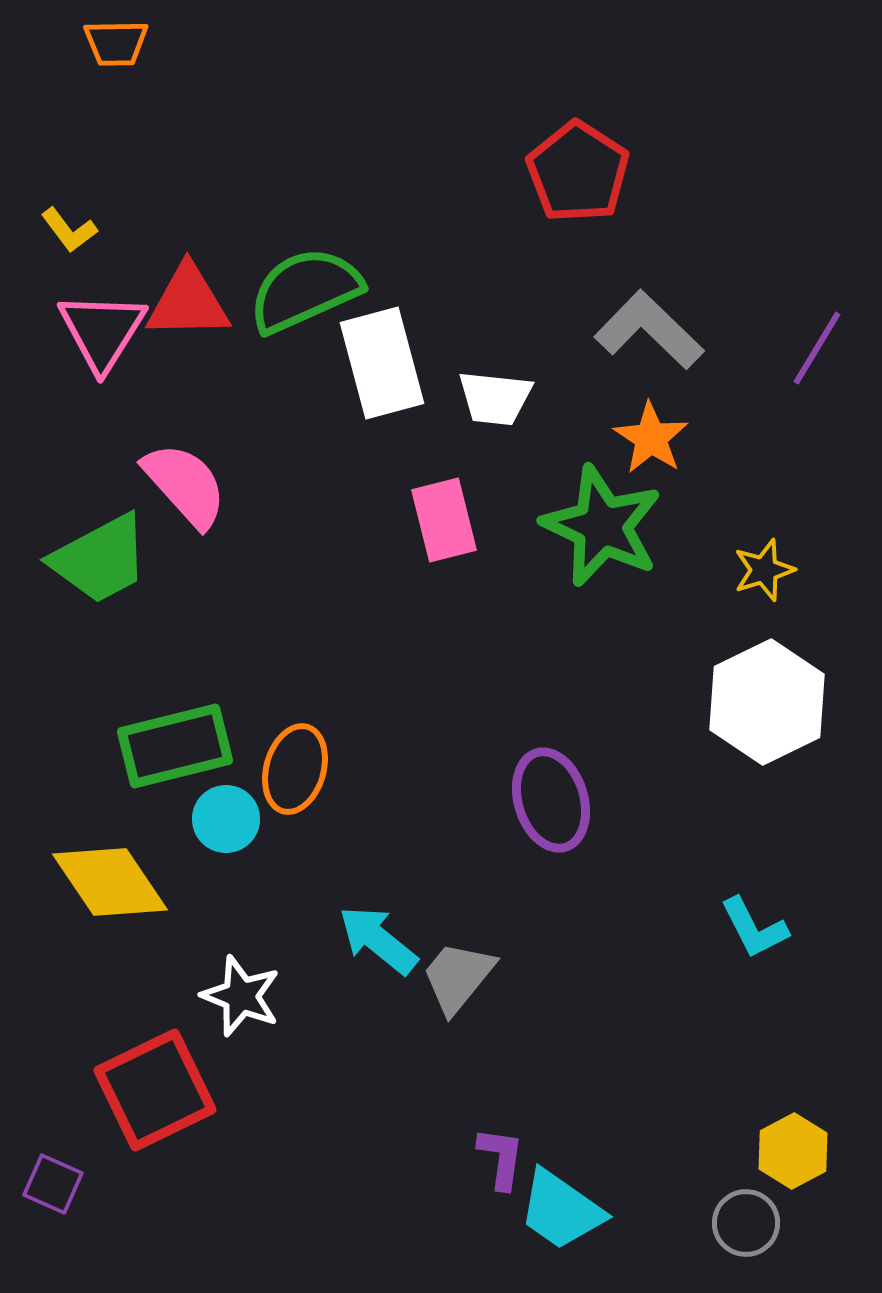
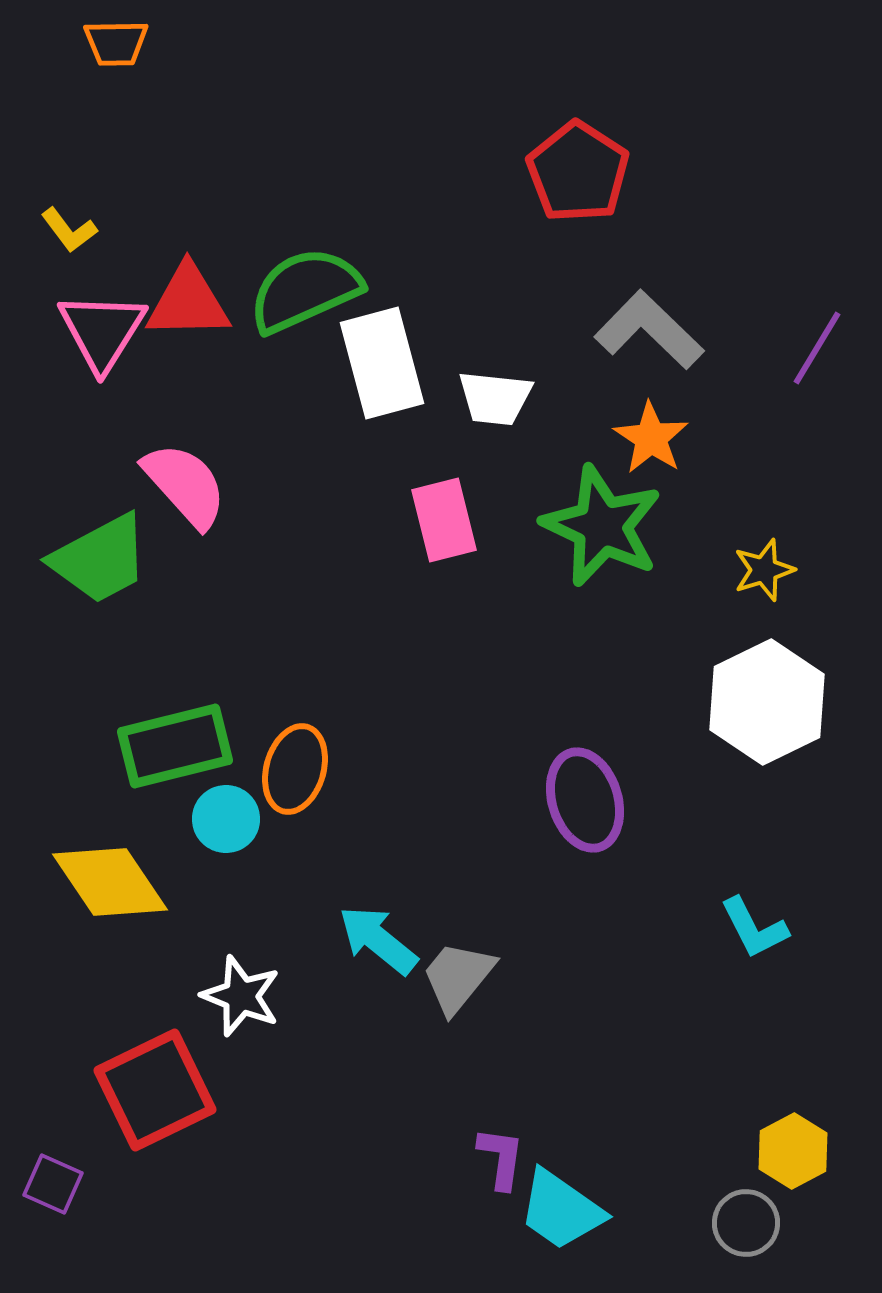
purple ellipse: moved 34 px right
